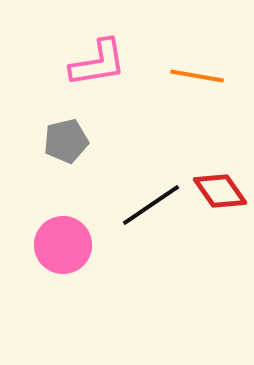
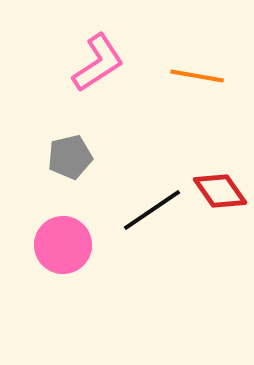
pink L-shape: rotated 24 degrees counterclockwise
gray pentagon: moved 4 px right, 16 px down
black line: moved 1 px right, 5 px down
